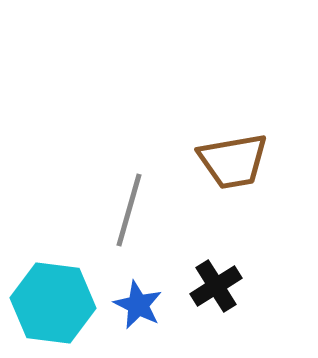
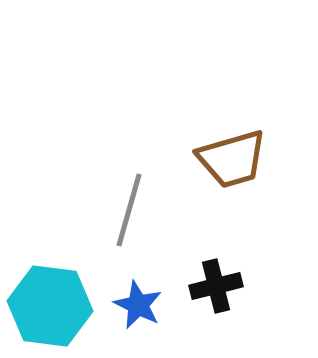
brown trapezoid: moved 1 px left, 2 px up; rotated 6 degrees counterclockwise
black cross: rotated 18 degrees clockwise
cyan hexagon: moved 3 px left, 3 px down
